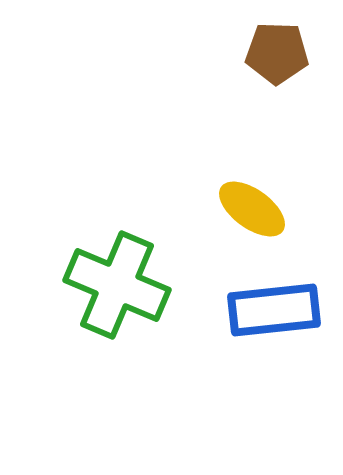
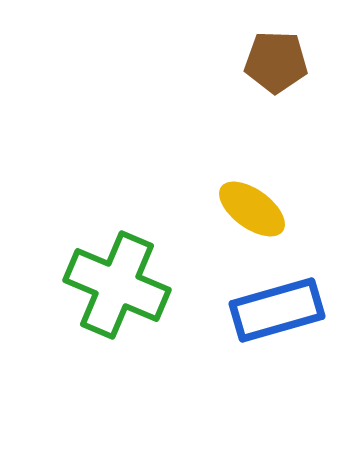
brown pentagon: moved 1 px left, 9 px down
blue rectangle: moved 3 px right; rotated 10 degrees counterclockwise
